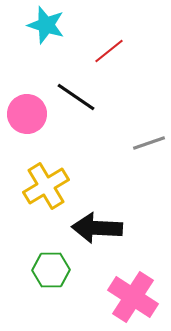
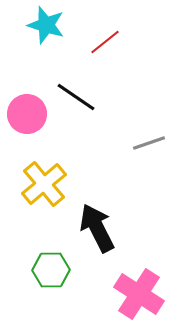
red line: moved 4 px left, 9 px up
yellow cross: moved 2 px left, 2 px up; rotated 9 degrees counterclockwise
black arrow: rotated 60 degrees clockwise
pink cross: moved 6 px right, 3 px up
